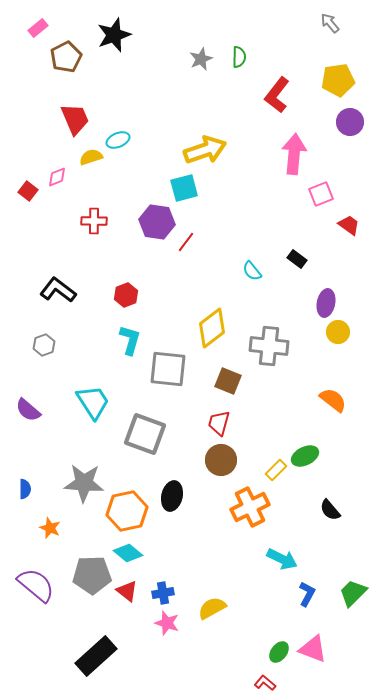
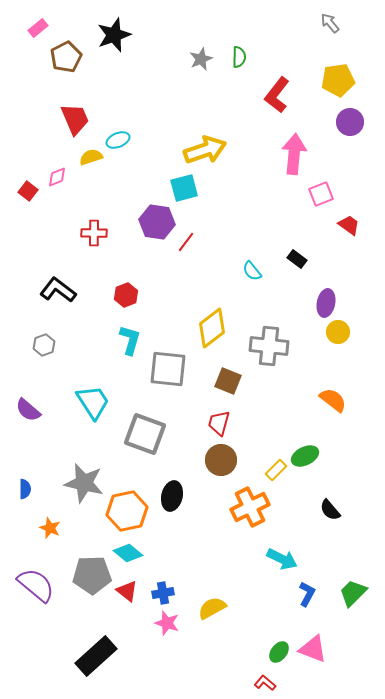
red cross at (94, 221): moved 12 px down
gray star at (84, 483): rotated 9 degrees clockwise
